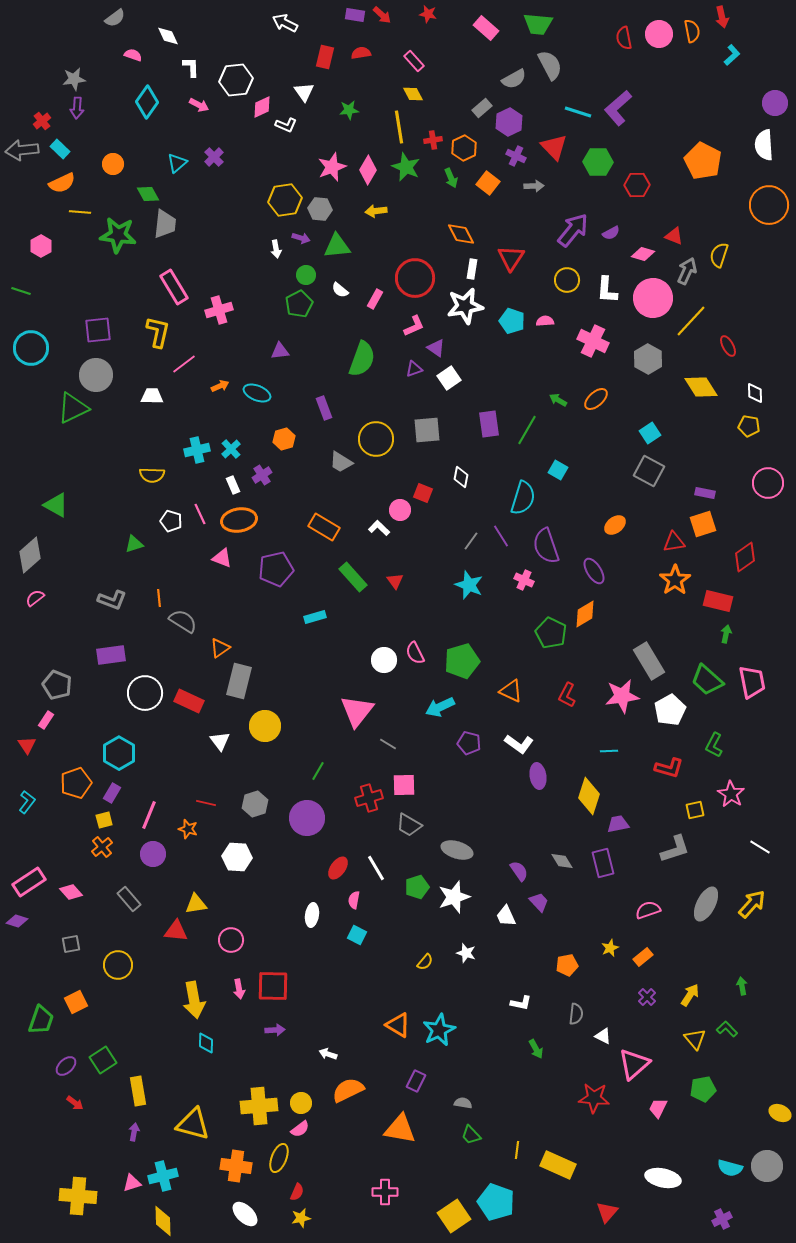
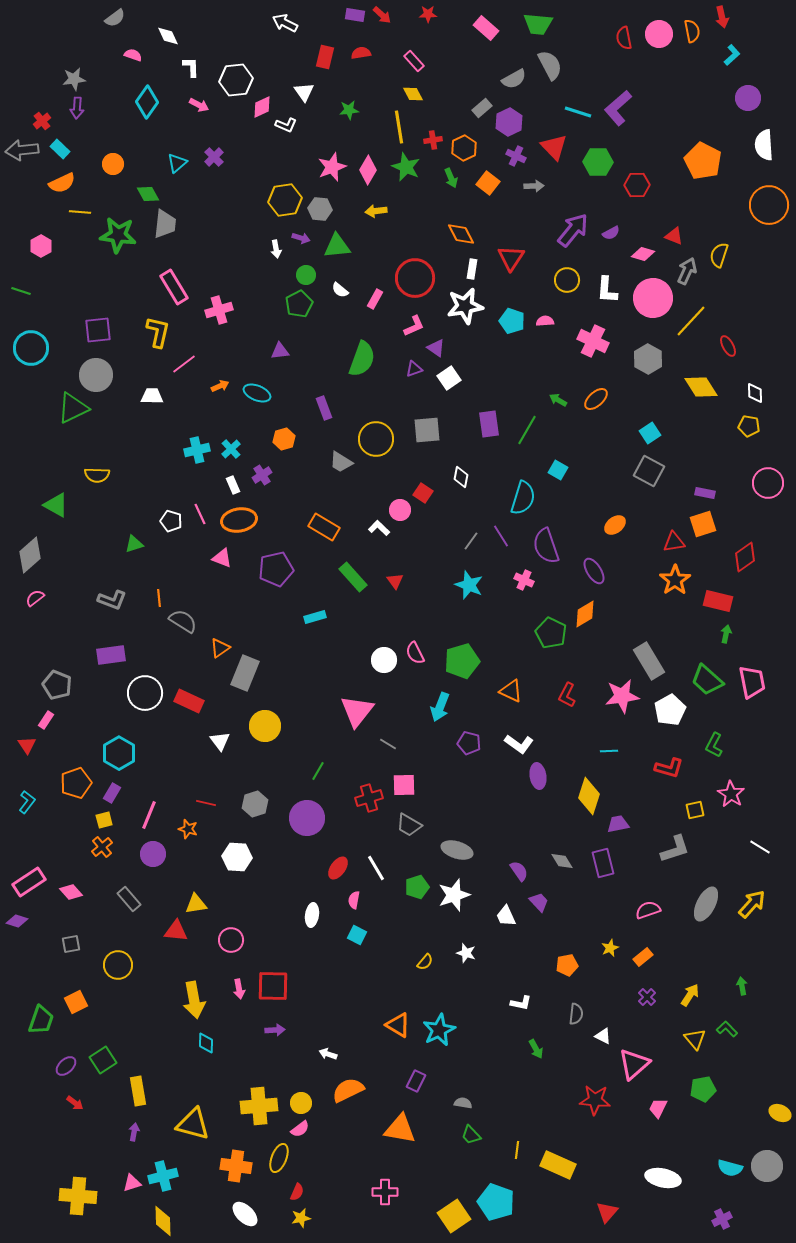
red star at (428, 14): rotated 12 degrees counterclockwise
purple circle at (775, 103): moved 27 px left, 5 px up
yellow semicircle at (152, 475): moved 55 px left
red square at (423, 493): rotated 12 degrees clockwise
gray rectangle at (239, 681): moved 6 px right, 8 px up; rotated 8 degrees clockwise
cyan arrow at (440, 707): rotated 44 degrees counterclockwise
white star at (454, 897): moved 2 px up
red star at (594, 1098): moved 1 px right, 2 px down
